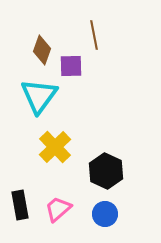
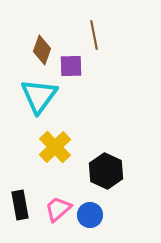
blue circle: moved 15 px left, 1 px down
